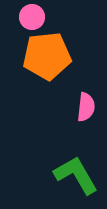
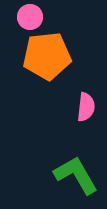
pink circle: moved 2 px left
